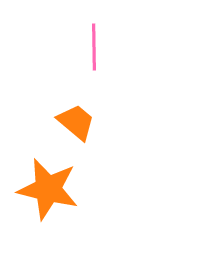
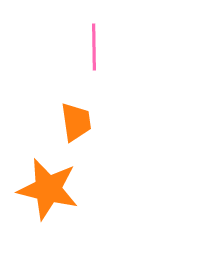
orange trapezoid: rotated 42 degrees clockwise
